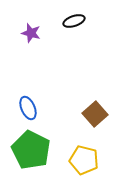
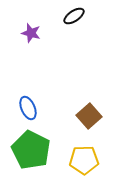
black ellipse: moved 5 px up; rotated 15 degrees counterclockwise
brown square: moved 6 px left, 2 px down
yellow pentagon: rotated 16 degrees counterclockwise
